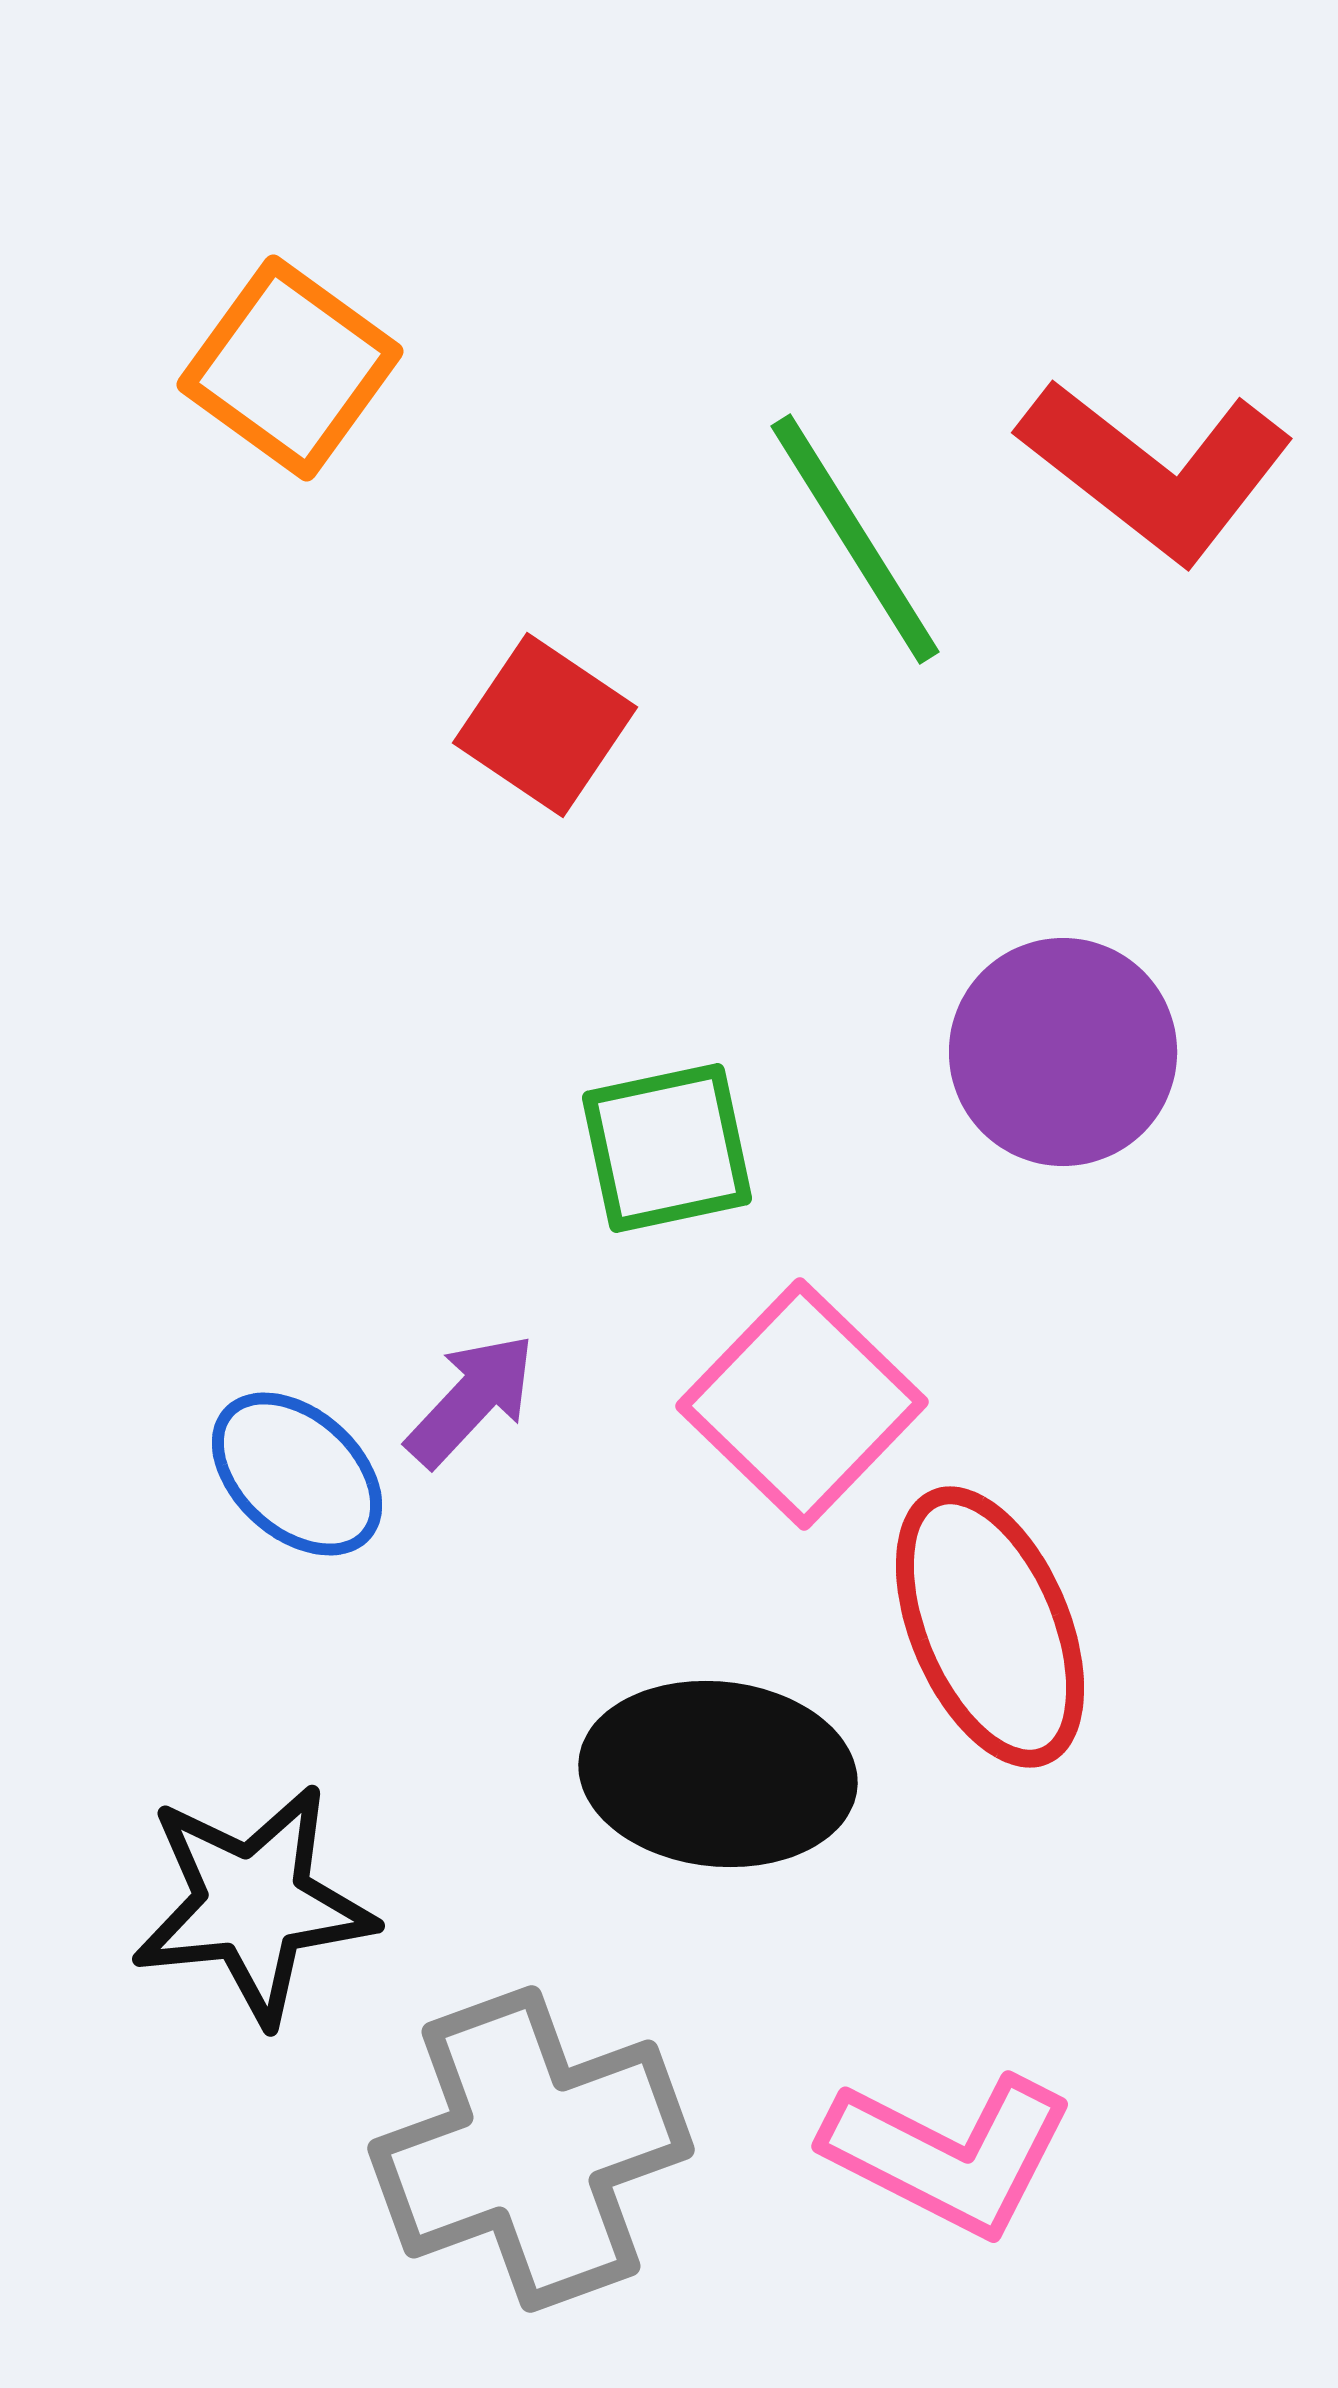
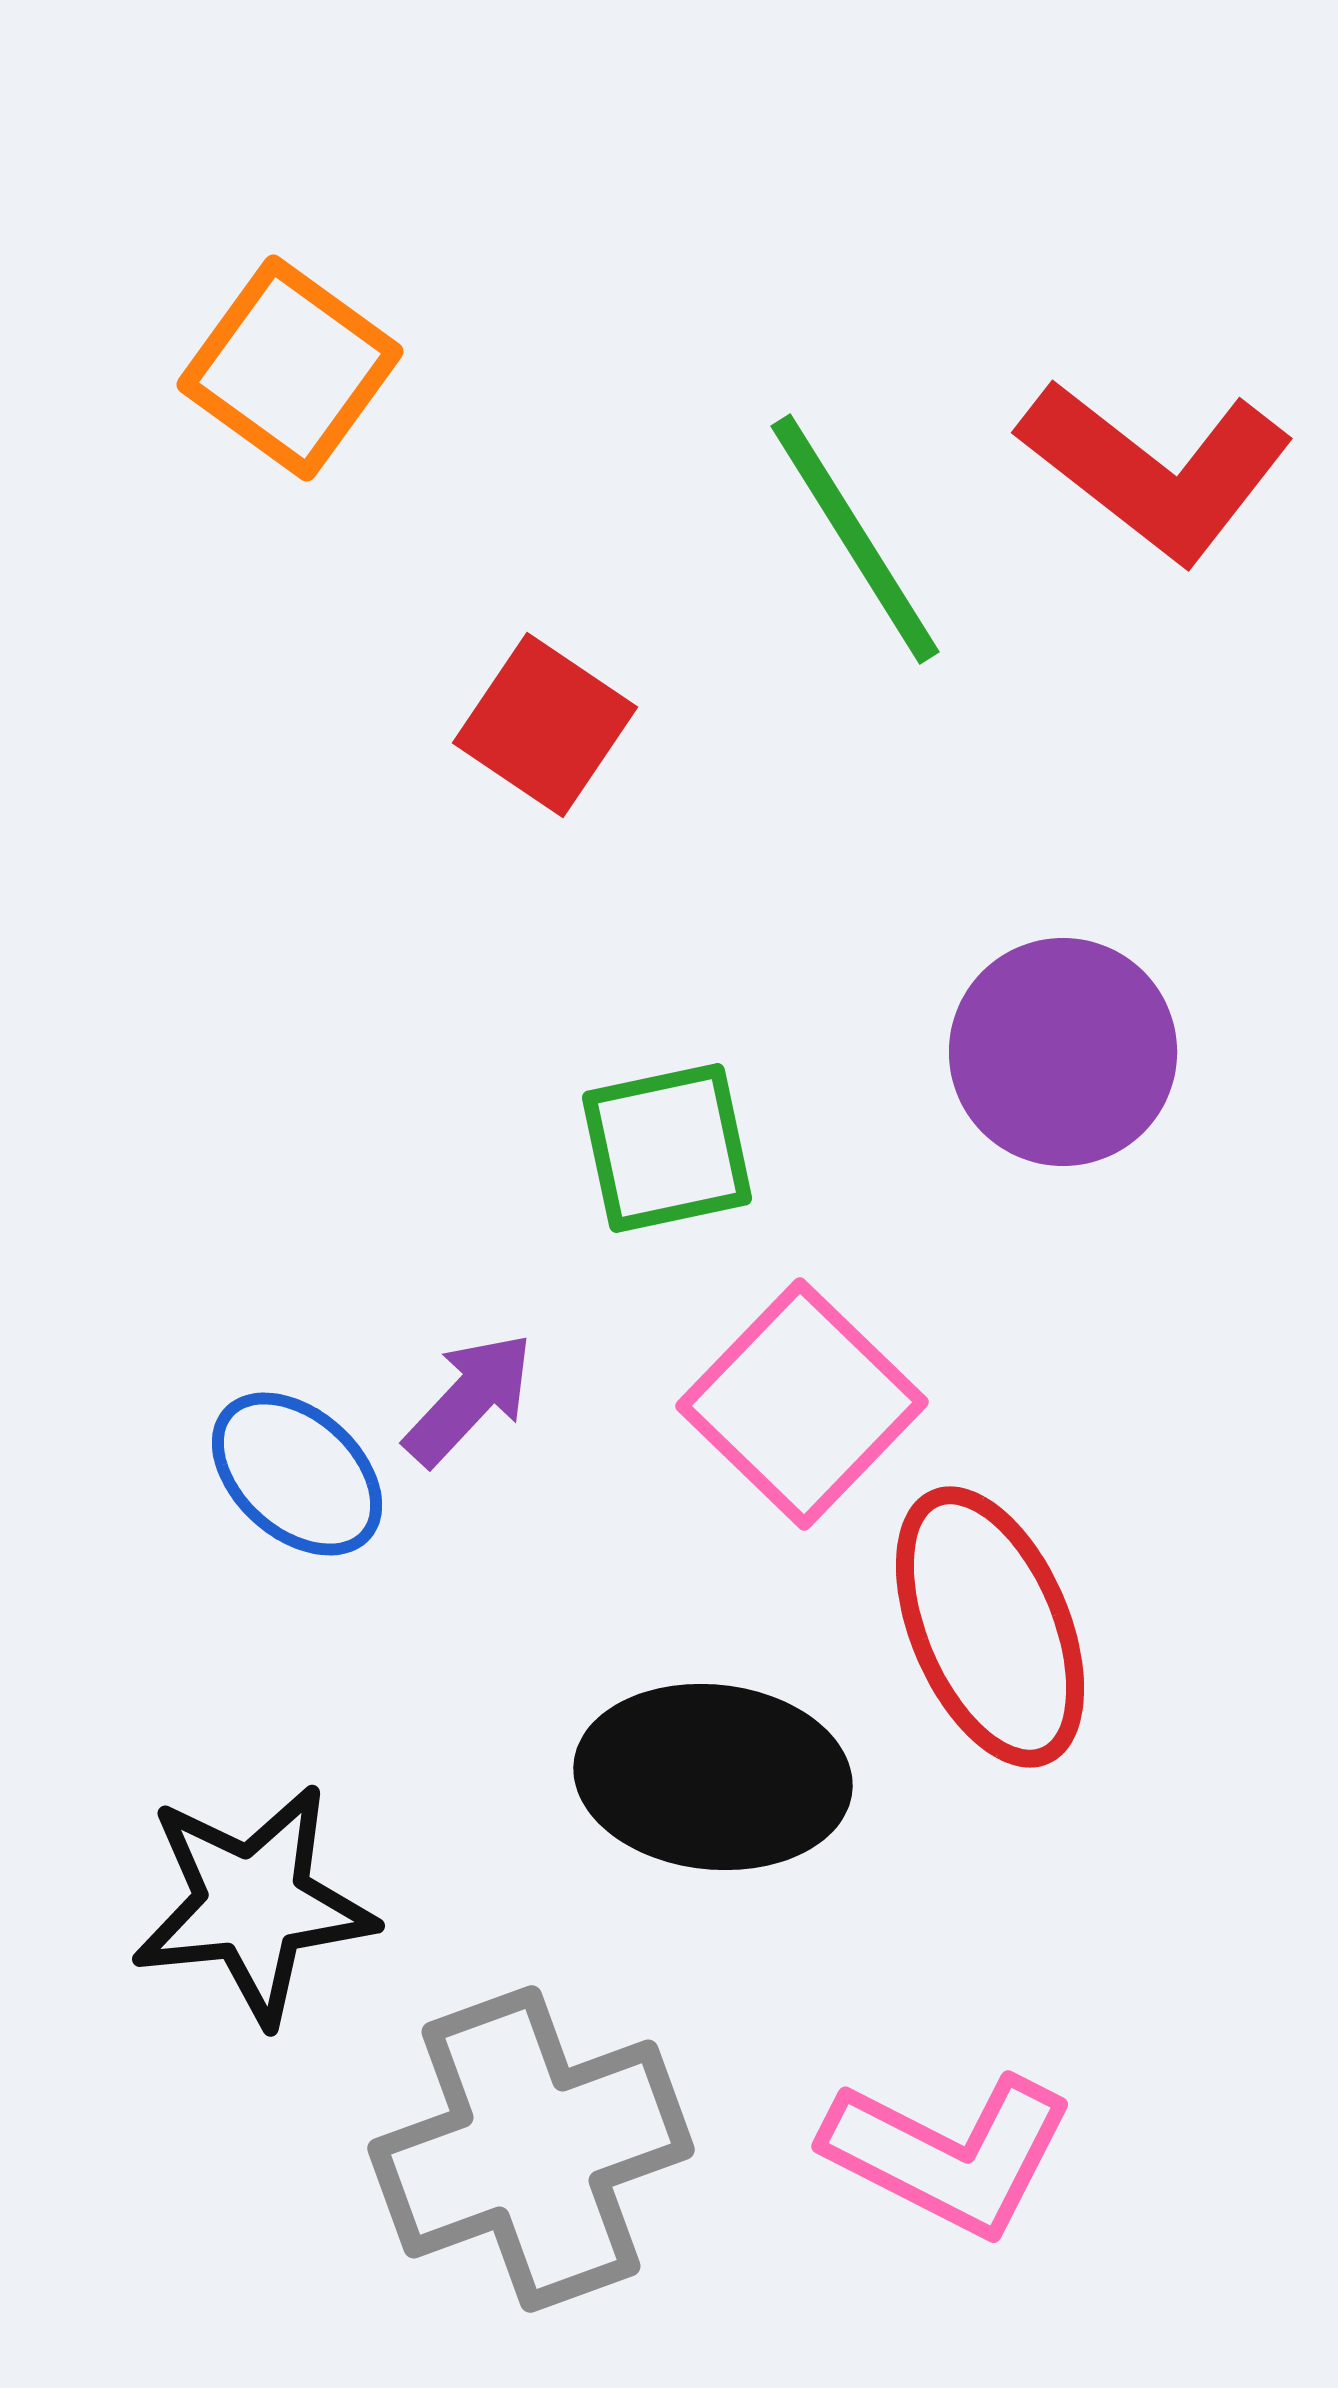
purple arrow: moved 2 px left, 1 px up
black ellipse: moved 5 px left, 3 px down
